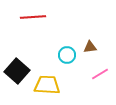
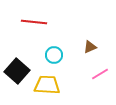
red line: moved 1 px right, 5 px down; rotated 10 degrees clockwise
brown triangle: rotated 16 degrees counterclockwise
cyan circle: moved 13 px left
